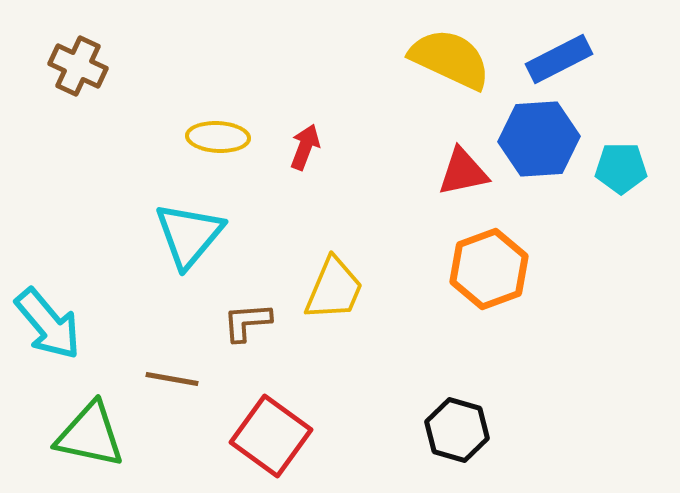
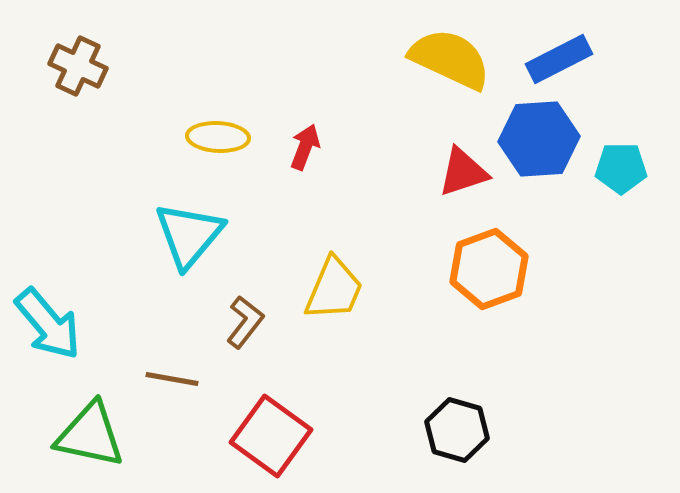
red triangle: rotated 6 degrees counterclockwise
brown L-shape: moved 2 px left; rotated 132 degrees clockwise
